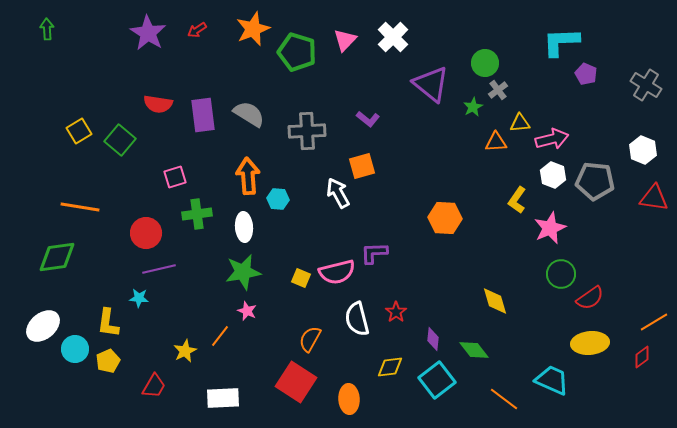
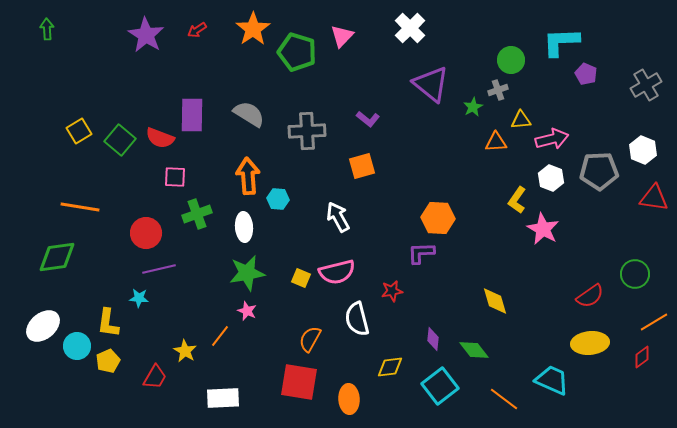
orange star at (253, 29): rotated 12 degrees counterclockwise
purple star at (148, 33): moved 2 px left, 2 px down
white cross at (393, 37): moved 17 px right, 9 px up
pink triangle at (345, 40): moved 3 px left, 4 px up
green circle at (485, 63): moved 26 px right, 3 px up
gray cross at (646, 85): rotated 28 degrees clockwise
gray cross at (498, 90): rotated 18 degrees clockwise
red semicircle at (158, 104): moved 2 px right, 34 px down; rotated 12 degrees clockwise
purple rectangle at (203, 115): moved 11 px left; rotated 8 degrees clockwise
yellow triangle at (520, 123): moved 1 px right, 3 px up
white hexagon at (553, 175): moved 2 px left, 3 px down
pink square at (175, 177): rotated 20 degrees clockwise
gray pentagon at (595, 181): moved 4 px right, 10 px up; rotated 9 degrees counterclockwise
white arrow at (338, 193): moved 24 px down
green cross at (197, 214): rotated 12 degrees counterclockwise
orange hexagon at (445, 218): moved 7 px left
pink star at (550, 228): moved 7 px left, 1 px down; rotated 20 degrees counterclockwise
purple L-shape at (374, 253): moved 47 px right
green star at (243, 272): moved 4 px right, 1 px down
green circle at (561, 274): moved 74 px right
red semicircle at (590, 298): moved 2 px up
red star at (396, 312): moved 4 px left, 21 px up; rotated 25 degrees clockwise
cyan circle at (75, 349): moved 2 px right, 3 px up
yellow star at (185, 351): rotated 15 degrees counterclockwise
cyan square at (437, 380): moved 3 px right, 6 px down
red square at (296, 382): moved 3 px right; rotated 24 degrees counterclockwise
red trapezoid at (154, 386): moved 1 px right, 9 px up
